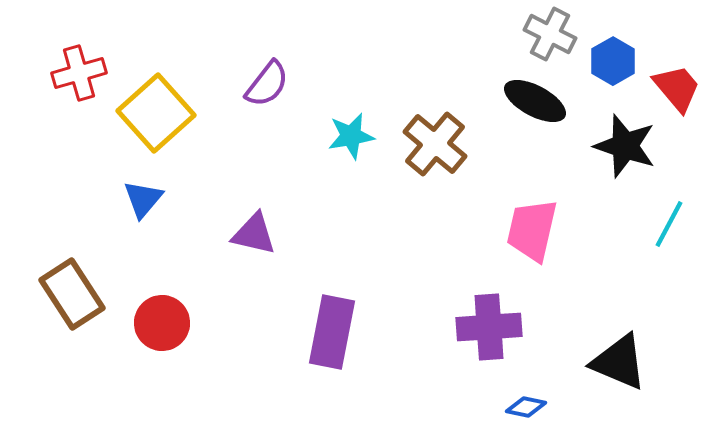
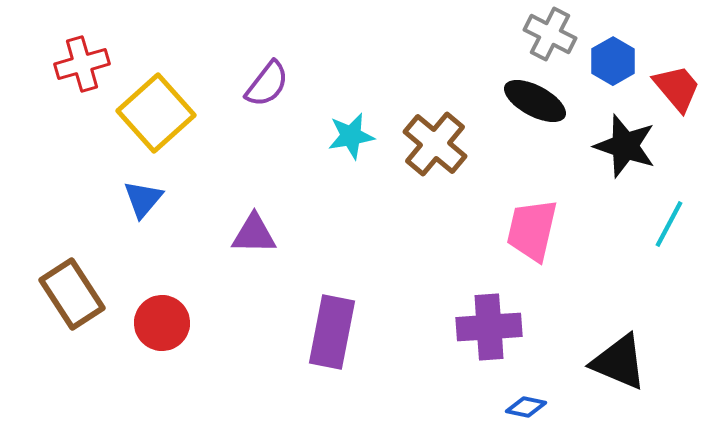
red cross: moved 3 px right, 9 px up
purple triangle: rotated 12 degrees counterclockwise
